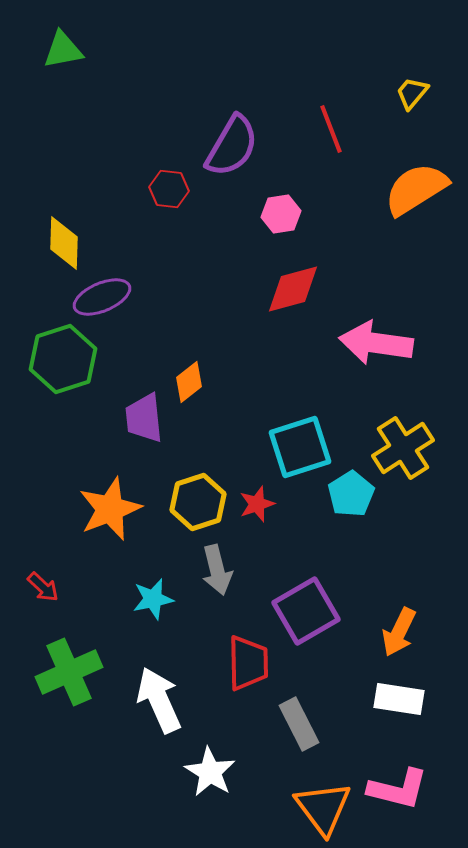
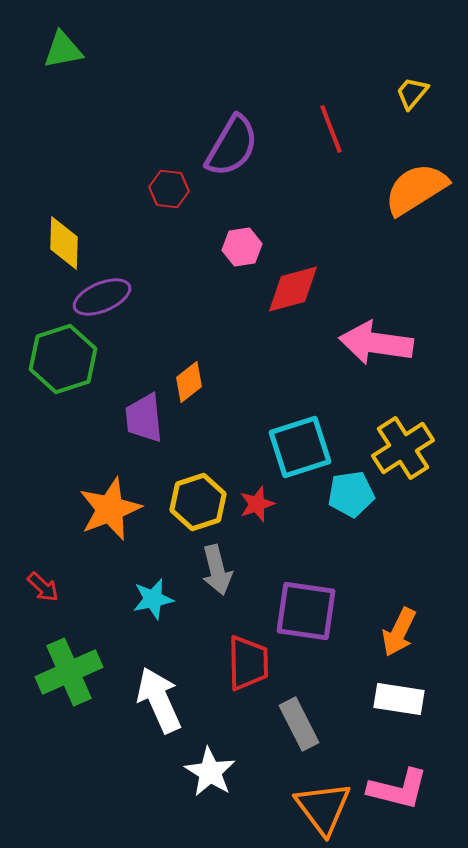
pink hexagon: moved 39 px left, 33 px down
cyan pentagon: rotated 24 degrees clockwise
purple square: rotated 38 degrees clockwise
